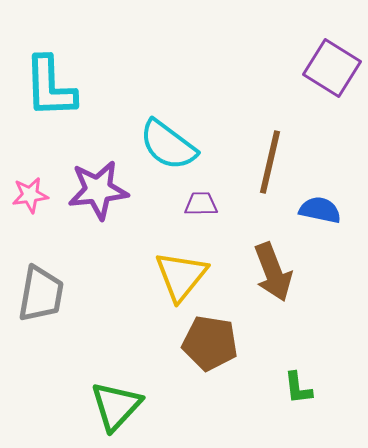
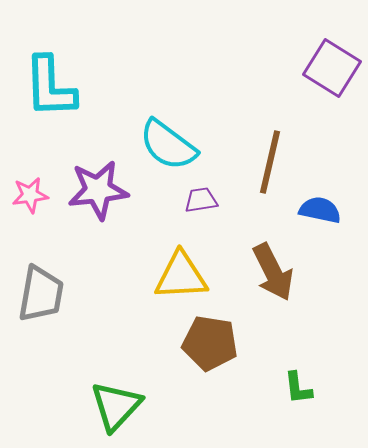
purple trapezoid: moved 4 px up; rotated 8 degrees counterclockwise
brown arrow: rotated 6 degrees counterclockwise
yellow triangle: rotated 48 degrees clockwise
